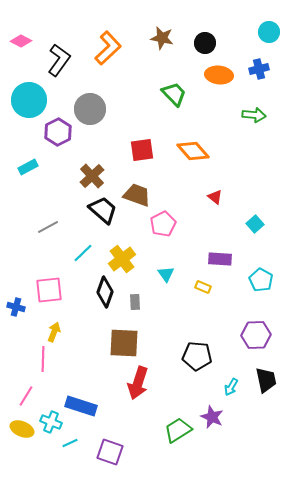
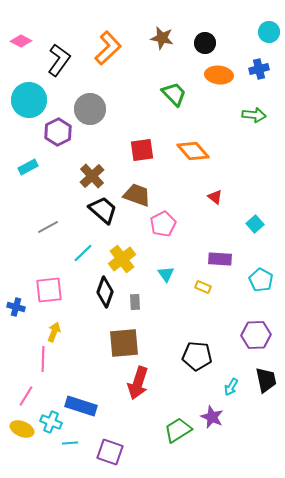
brown square at (124, 343): rotated 8 degrees counterclockwise
cyan line at (70, 443): rotated 21 degrees clockwise
